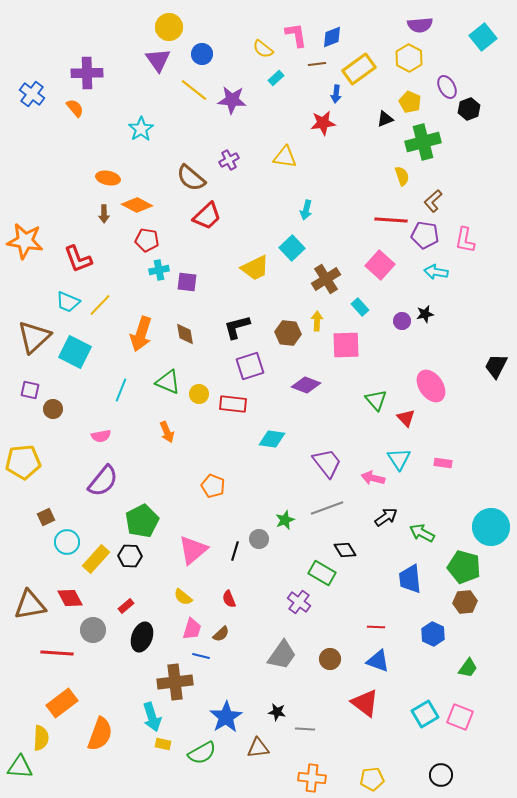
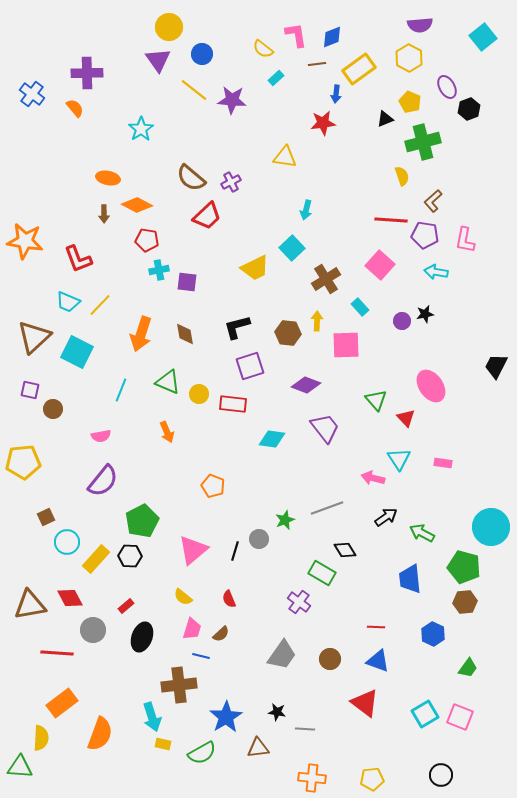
purple cross at (229, 160): moved 2 px right, 22 px down
cyan square at (75, 352): moved 2 px right
purple trapezoid at (327, 463): moved 2 px left, 35 px up
brown cross at (175, 682): moved 4 px right, 3 px down
